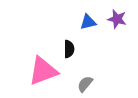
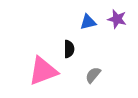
gray semicircle: moved 8 px right, 9 px up
